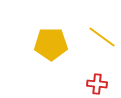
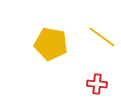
yellow pentagon: rotated 12 degrees clockwise
